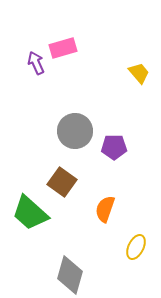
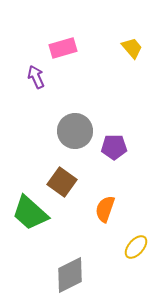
purple arrow: moved 14 px down
yellow trapezoid: moved 7 px left, 25 px up
yellow ellipse: rotated 15 degrees clockwise
gray diamond: rotated 48 degrees clockwise
